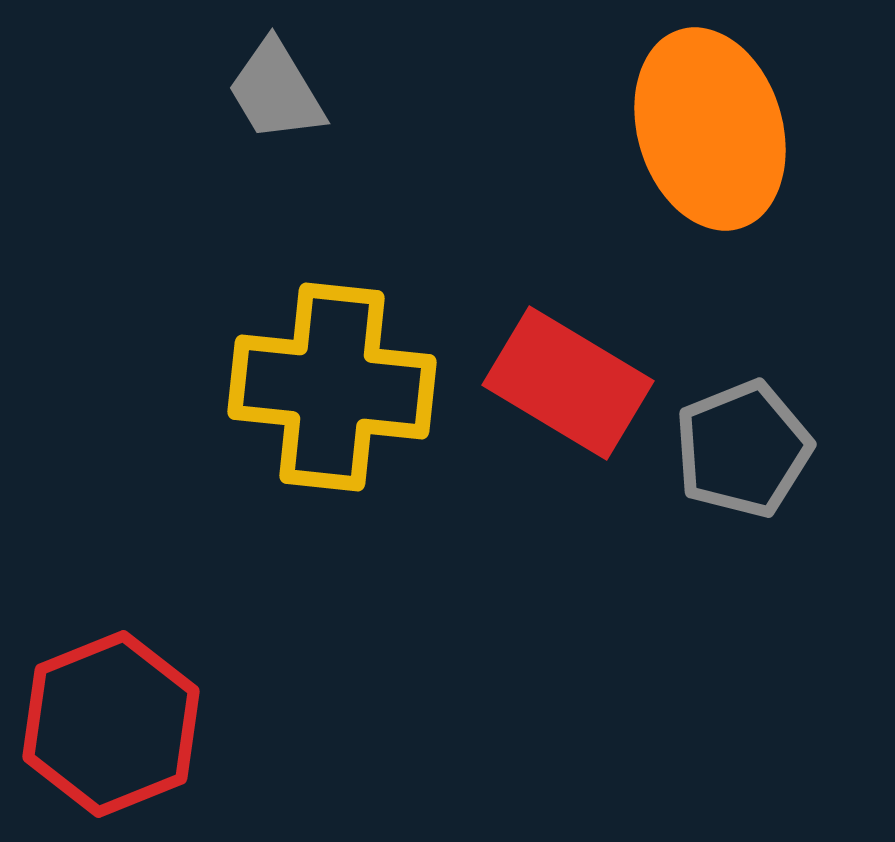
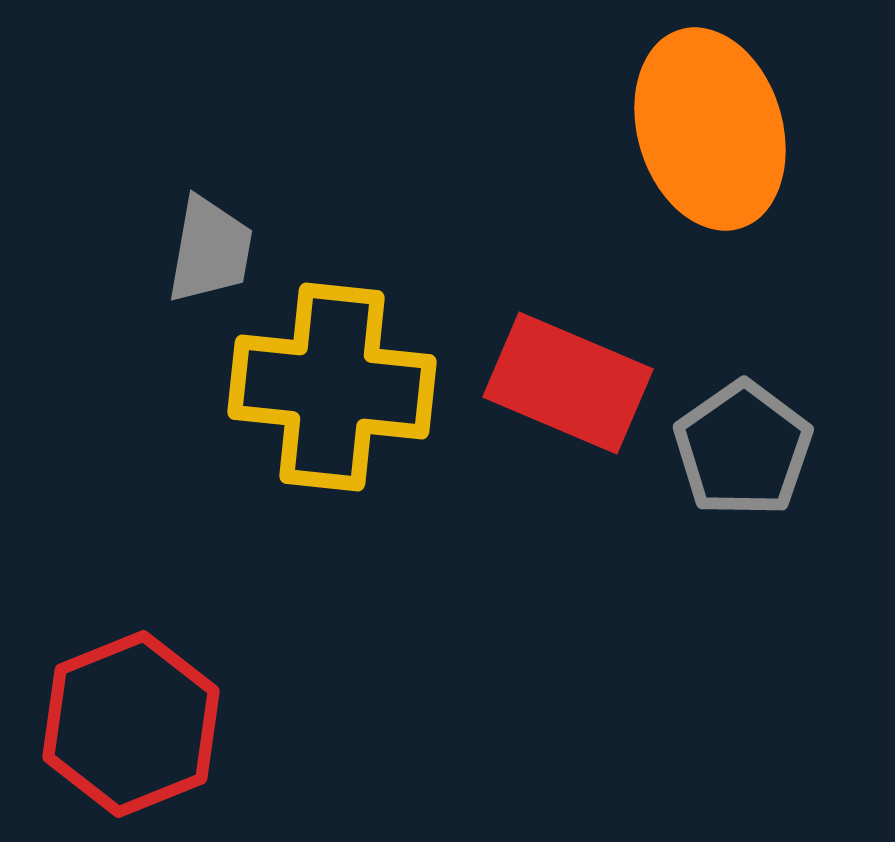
gray trapezoid: moved 66 px left, 159 px down; rotated 139 degrees counterclockwise
red rectangle: rotated 8 degrees counterclockwise
gray pentagon: rotated 13 degrees counterclockwise
red hexagon: moved 20 px right
